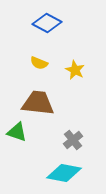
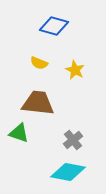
blue diamond: moved 7 px right, 3 px down; rotated 12 degrees counterclockwise
green triangle: moved 2 px right, 1 px down
cyan diamond: moved 4 px right, 1 px up
